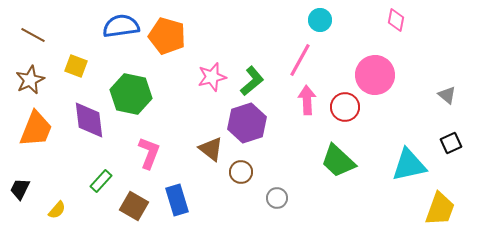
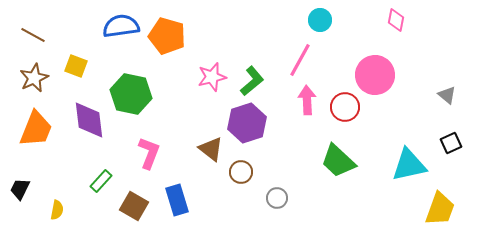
brown star: moved 4 px right, 2 px up
yellow semicircle: rotated 30 degrees counterclockwise
